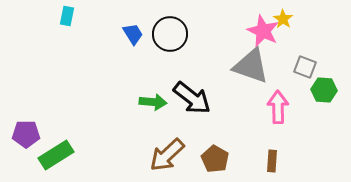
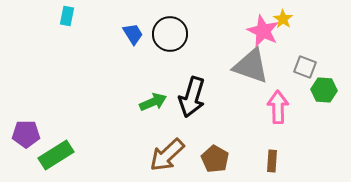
black arrow: moved 1 px up; rotated 69 degrees clockwise
green arrow: rotated 28 degrees counterclockwise
